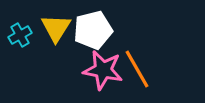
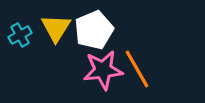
white pentagon: moved 1 px right; rotated 9 degrees counterclockwise
pink star: rotated 18 degrees counterclockwise
